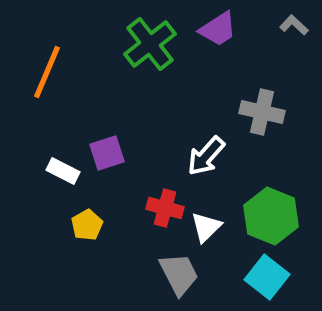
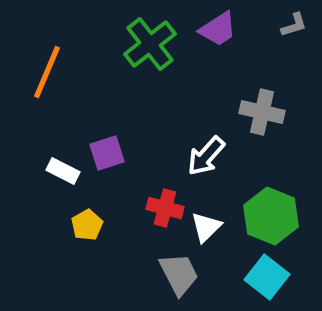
gray L-shape: rotated 120 degrees clockwise
